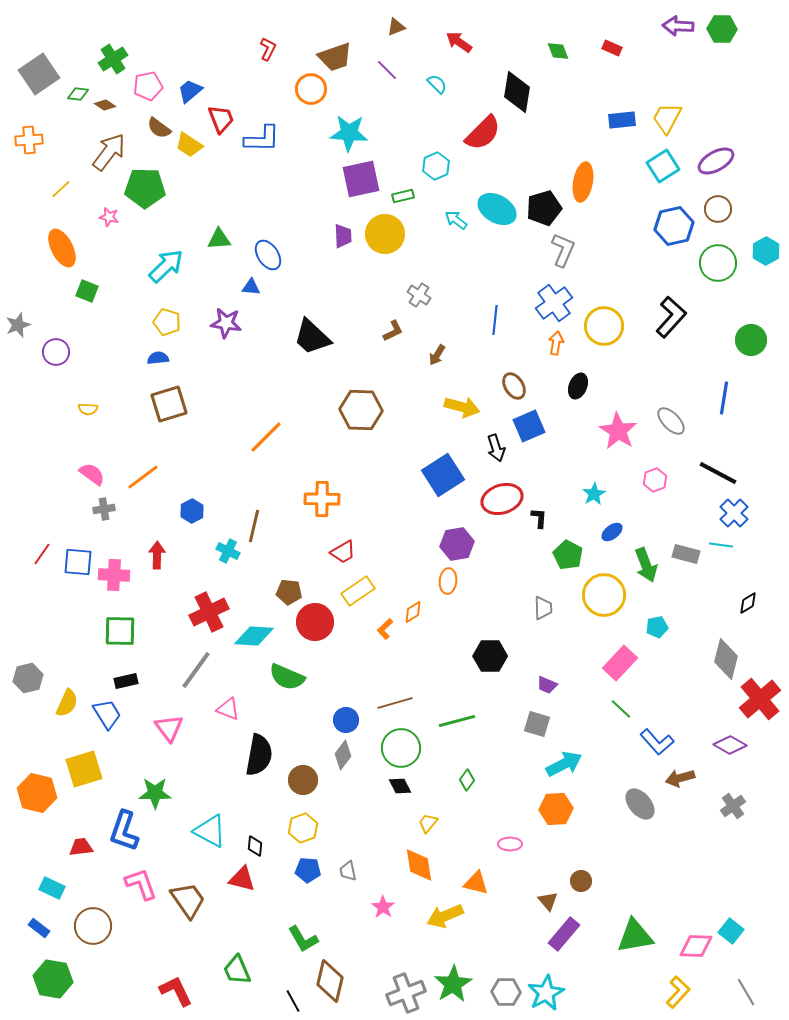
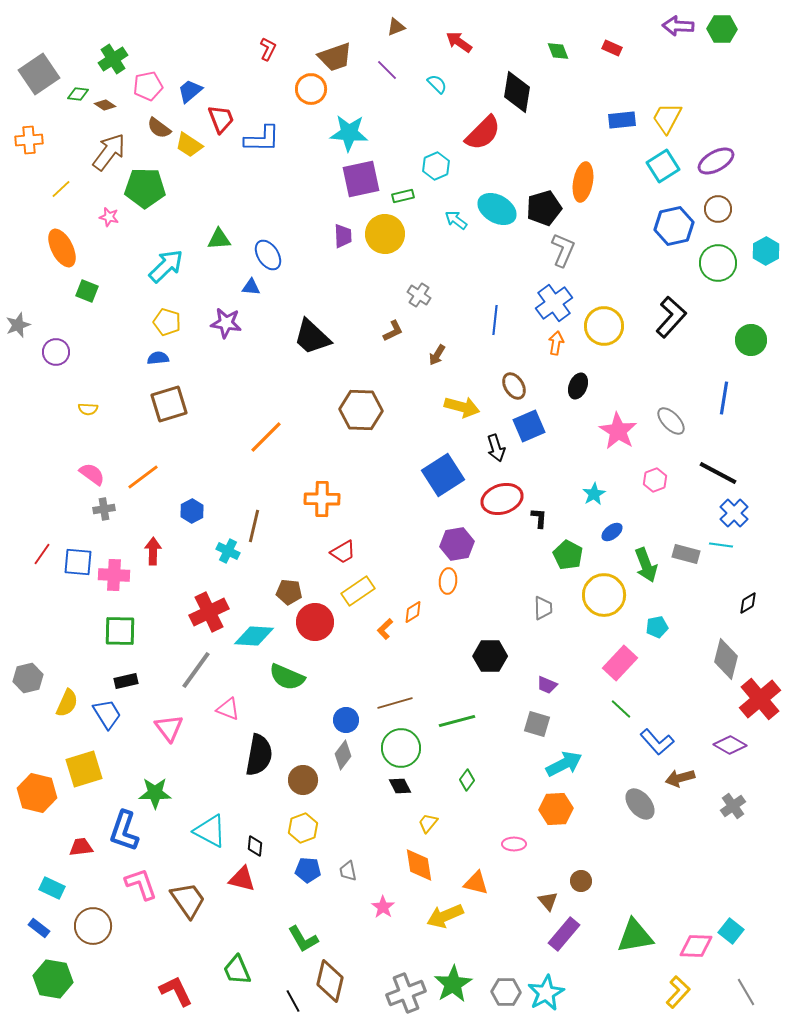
red arrow at (157, 555): moved 4 px left, 4 px up
pink ellipse at (510, 844): moved 4 px right
